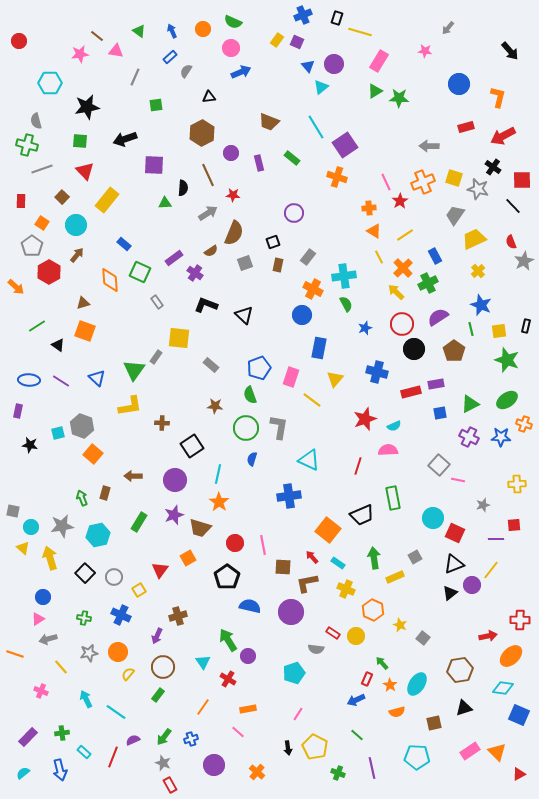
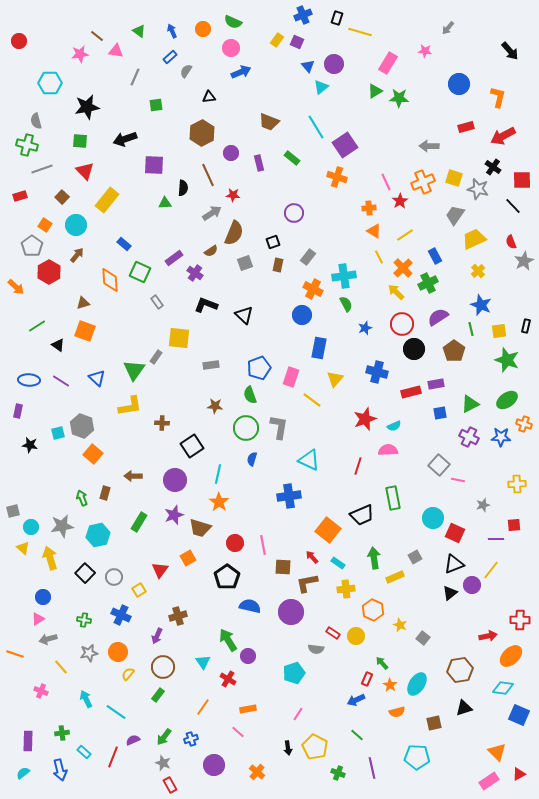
pink rectangle at (379, 61): moved 9 px right, 2 px down
red rectangle at (21, 201): moved 1 px left, 5 px up; rotated 72 degrees clockwise
gray arrow at (208, 213): moved 4 px right
orange square at (42, 223): moved 3 px right, 2 px down
gray rectangle at (211, 365): rotated 49 degrees counterclockwise
gray square at (13, 511): rotated 24 degrees counterclockwise
yellow cross at (346, 589): rotated 30 degrees counterclockwise
green cross at (84, 618): moved 2 px down
purple rectangle at (28, 737): moved 4 px down; rotated 42 degrees counterclockwise
pink rectangle at (470, 751): moved 19 px right, 30 px down
